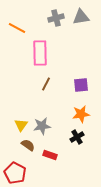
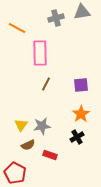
gray triangle: moved 1 px right, 5 px up
orange star: rotated 24 degrees counterclockwise
brown semicircle: rotated 120 degrees clockwise
